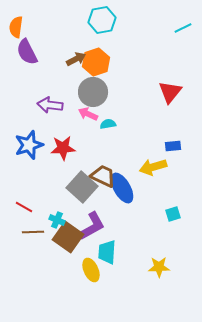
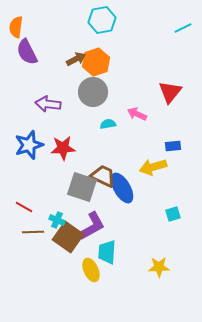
purple arrow: moved 2 px left, 1 px up
pink arrow: moved 49 px right
gray square: rotated 24 degrees counterclockwise
